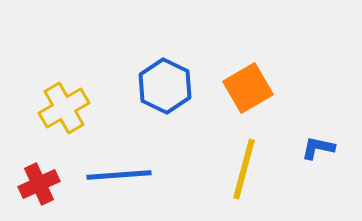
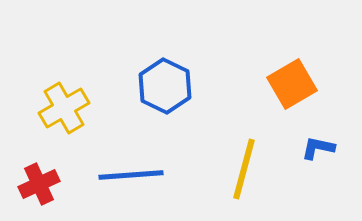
orange square: moved 44 px right, 4 px up
blue line: moved 12 px right
